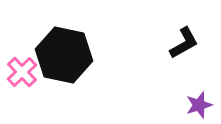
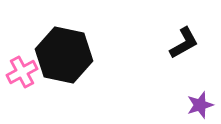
pink cross: rotated 16 degrees clockwise
purple star: moved 1 px right
